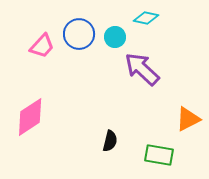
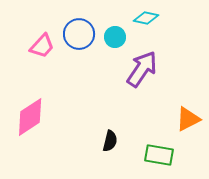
purple arrow: rotated 81 degrees clockwise
